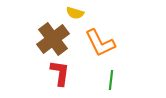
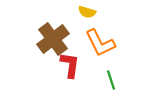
yellow semicircle: moved 12 px right, 1 px up
red L-shape: moved 10 px right, 8 px up
green line: rotated 24 degrees counterclockwise
